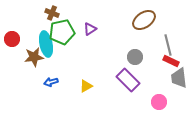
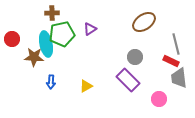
brown cross: rotated 24 degrees counterclockwise
brown ellipse: moved 2 px down
green pentagon: moved 2 px down
gray line: moved 8 px right, 1 px up
brown star: rotated 12 degrees clockwise
blue arrow: rotated 72 degrees counterclockwise
pink circle: moved 3 px up
